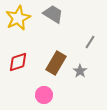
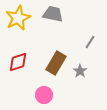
gray trapezoid: rotated 20 degrees counterclockwise
